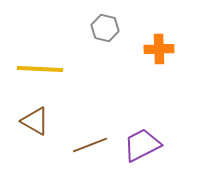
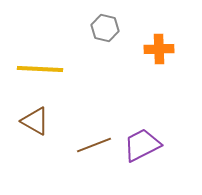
brown line: moved 4 px right
